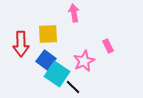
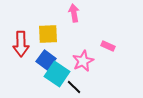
pink rectangle: rotated 40 degrees counterclockwise
pink star: moved 1 px left
black line: moved 1 px right
